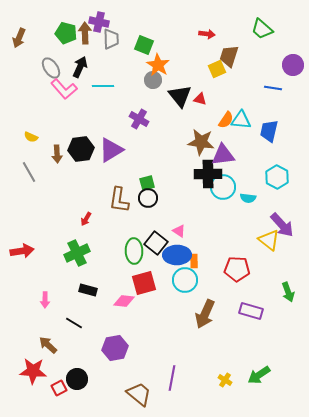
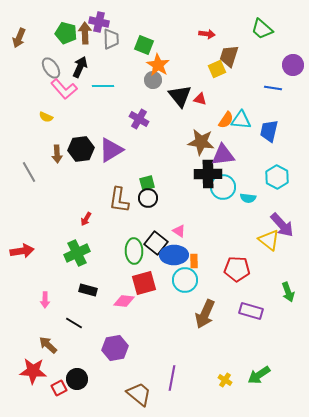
yellow semicircle at (31, 137): moved 15 px right, 20 px up
blue ellipse at (177, 255): moved 3 px left
